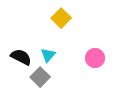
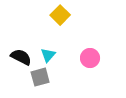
yellow square: moved 1 px left, 3 px up
pink circle: moved 5 px left
gray square: rotated 30 degrees clockwise
